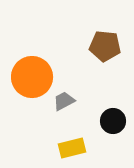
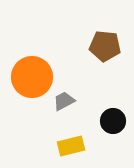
yellow rectangle: moved 1 px left, 2 px up
